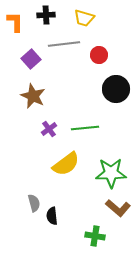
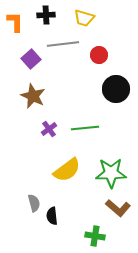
gray line: moved 1 px left
yellow semicircle: moved 1 px right, 6 px down
